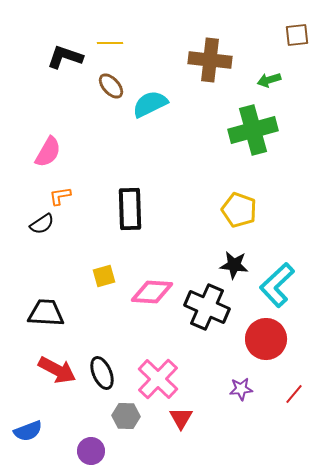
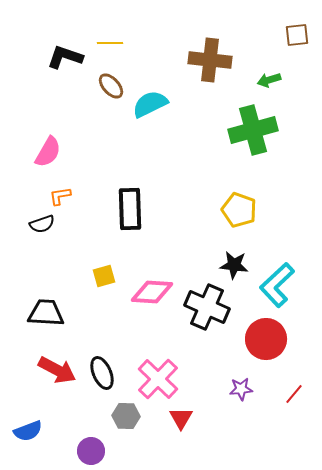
black semicircle: rotated 15 degrees clockwise
